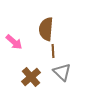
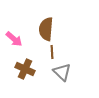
pink arrow: moved 3 px up
brown line: moved 1 px left, 1 px down
brown cross: moved 6 px left, 8 px up; rotated 24 degrees counterclockwise
